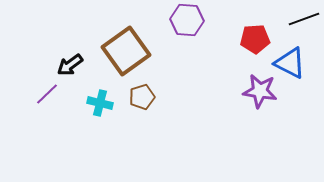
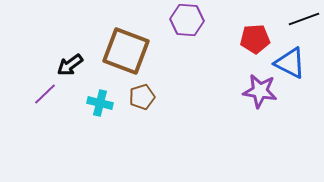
brown square: rotated 33 degrees counterclockwise
purple line: moved 2 px left
